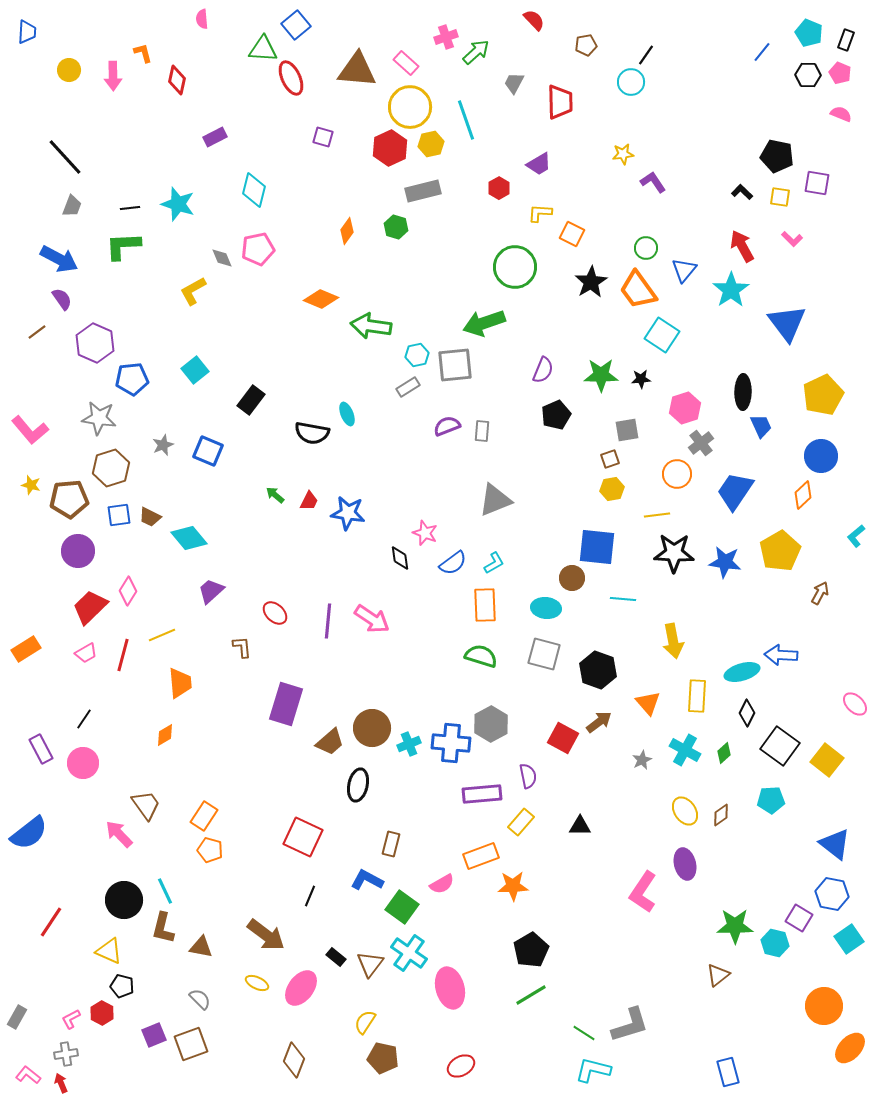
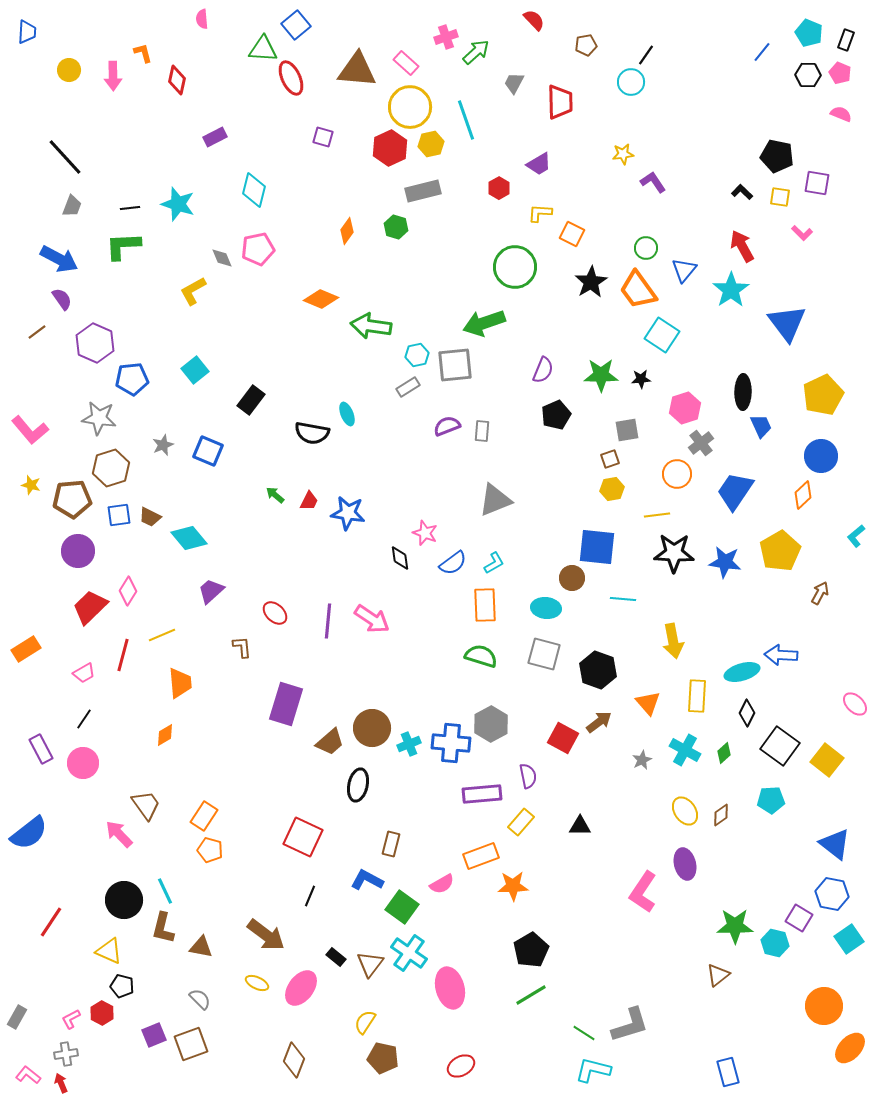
pink L-shape at (792, 239): moved 10 px right, 6 px up
brown pentagon at (69, 499): moved 3 px right
pink trapezoid at (86, 653): moved 2 px left, 20 px down
